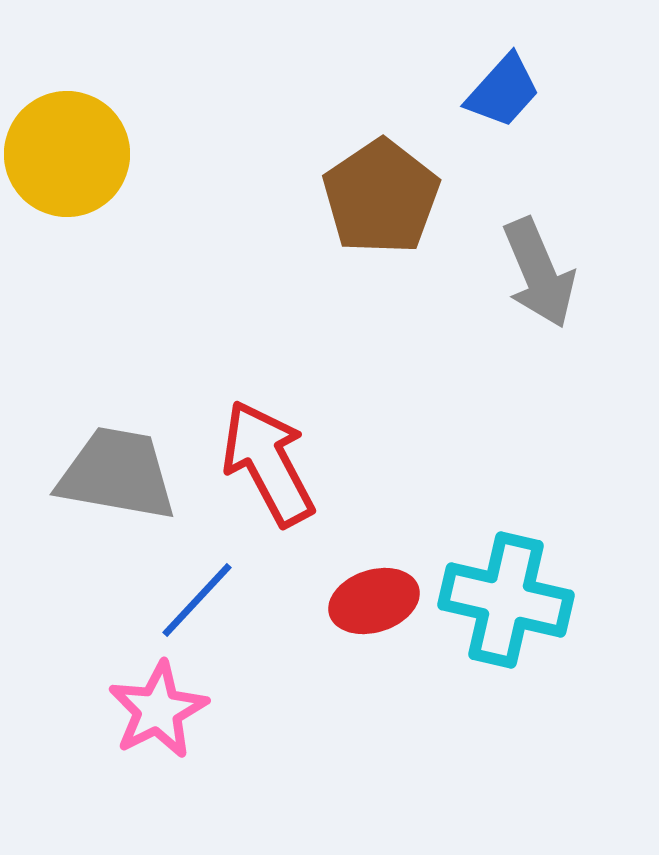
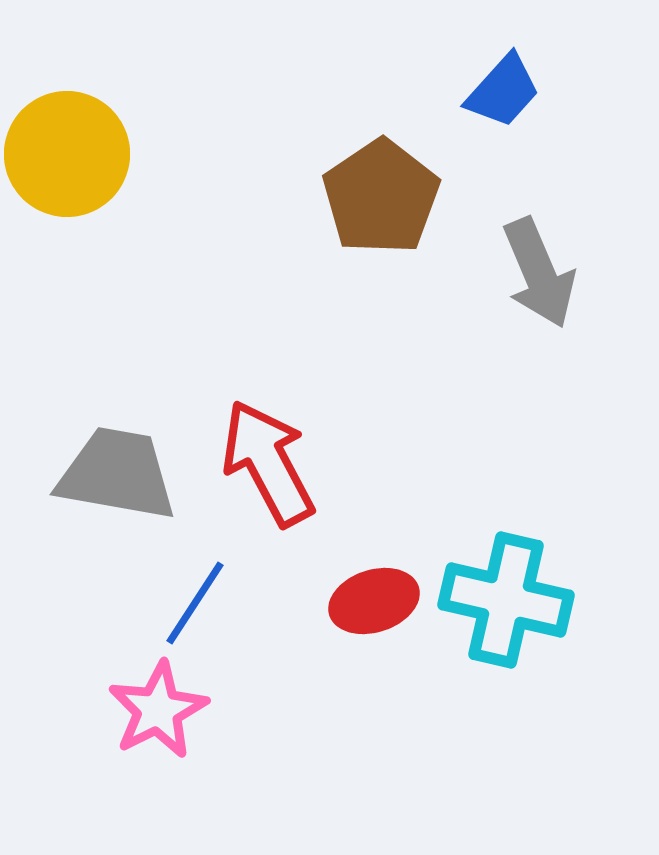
blue line: moved 2 px left, 3 px down; rotated 10 degrees counterclockwise
